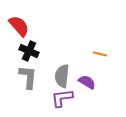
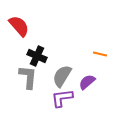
black cross: moved 8 px right, 5 px down
gray semicircle: rotated 25 degrees clockwise
purple semicircle: rotated 72 degrees counterclockwise
